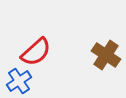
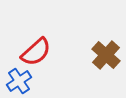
brown cross: rotated 8 degrees clockwise
